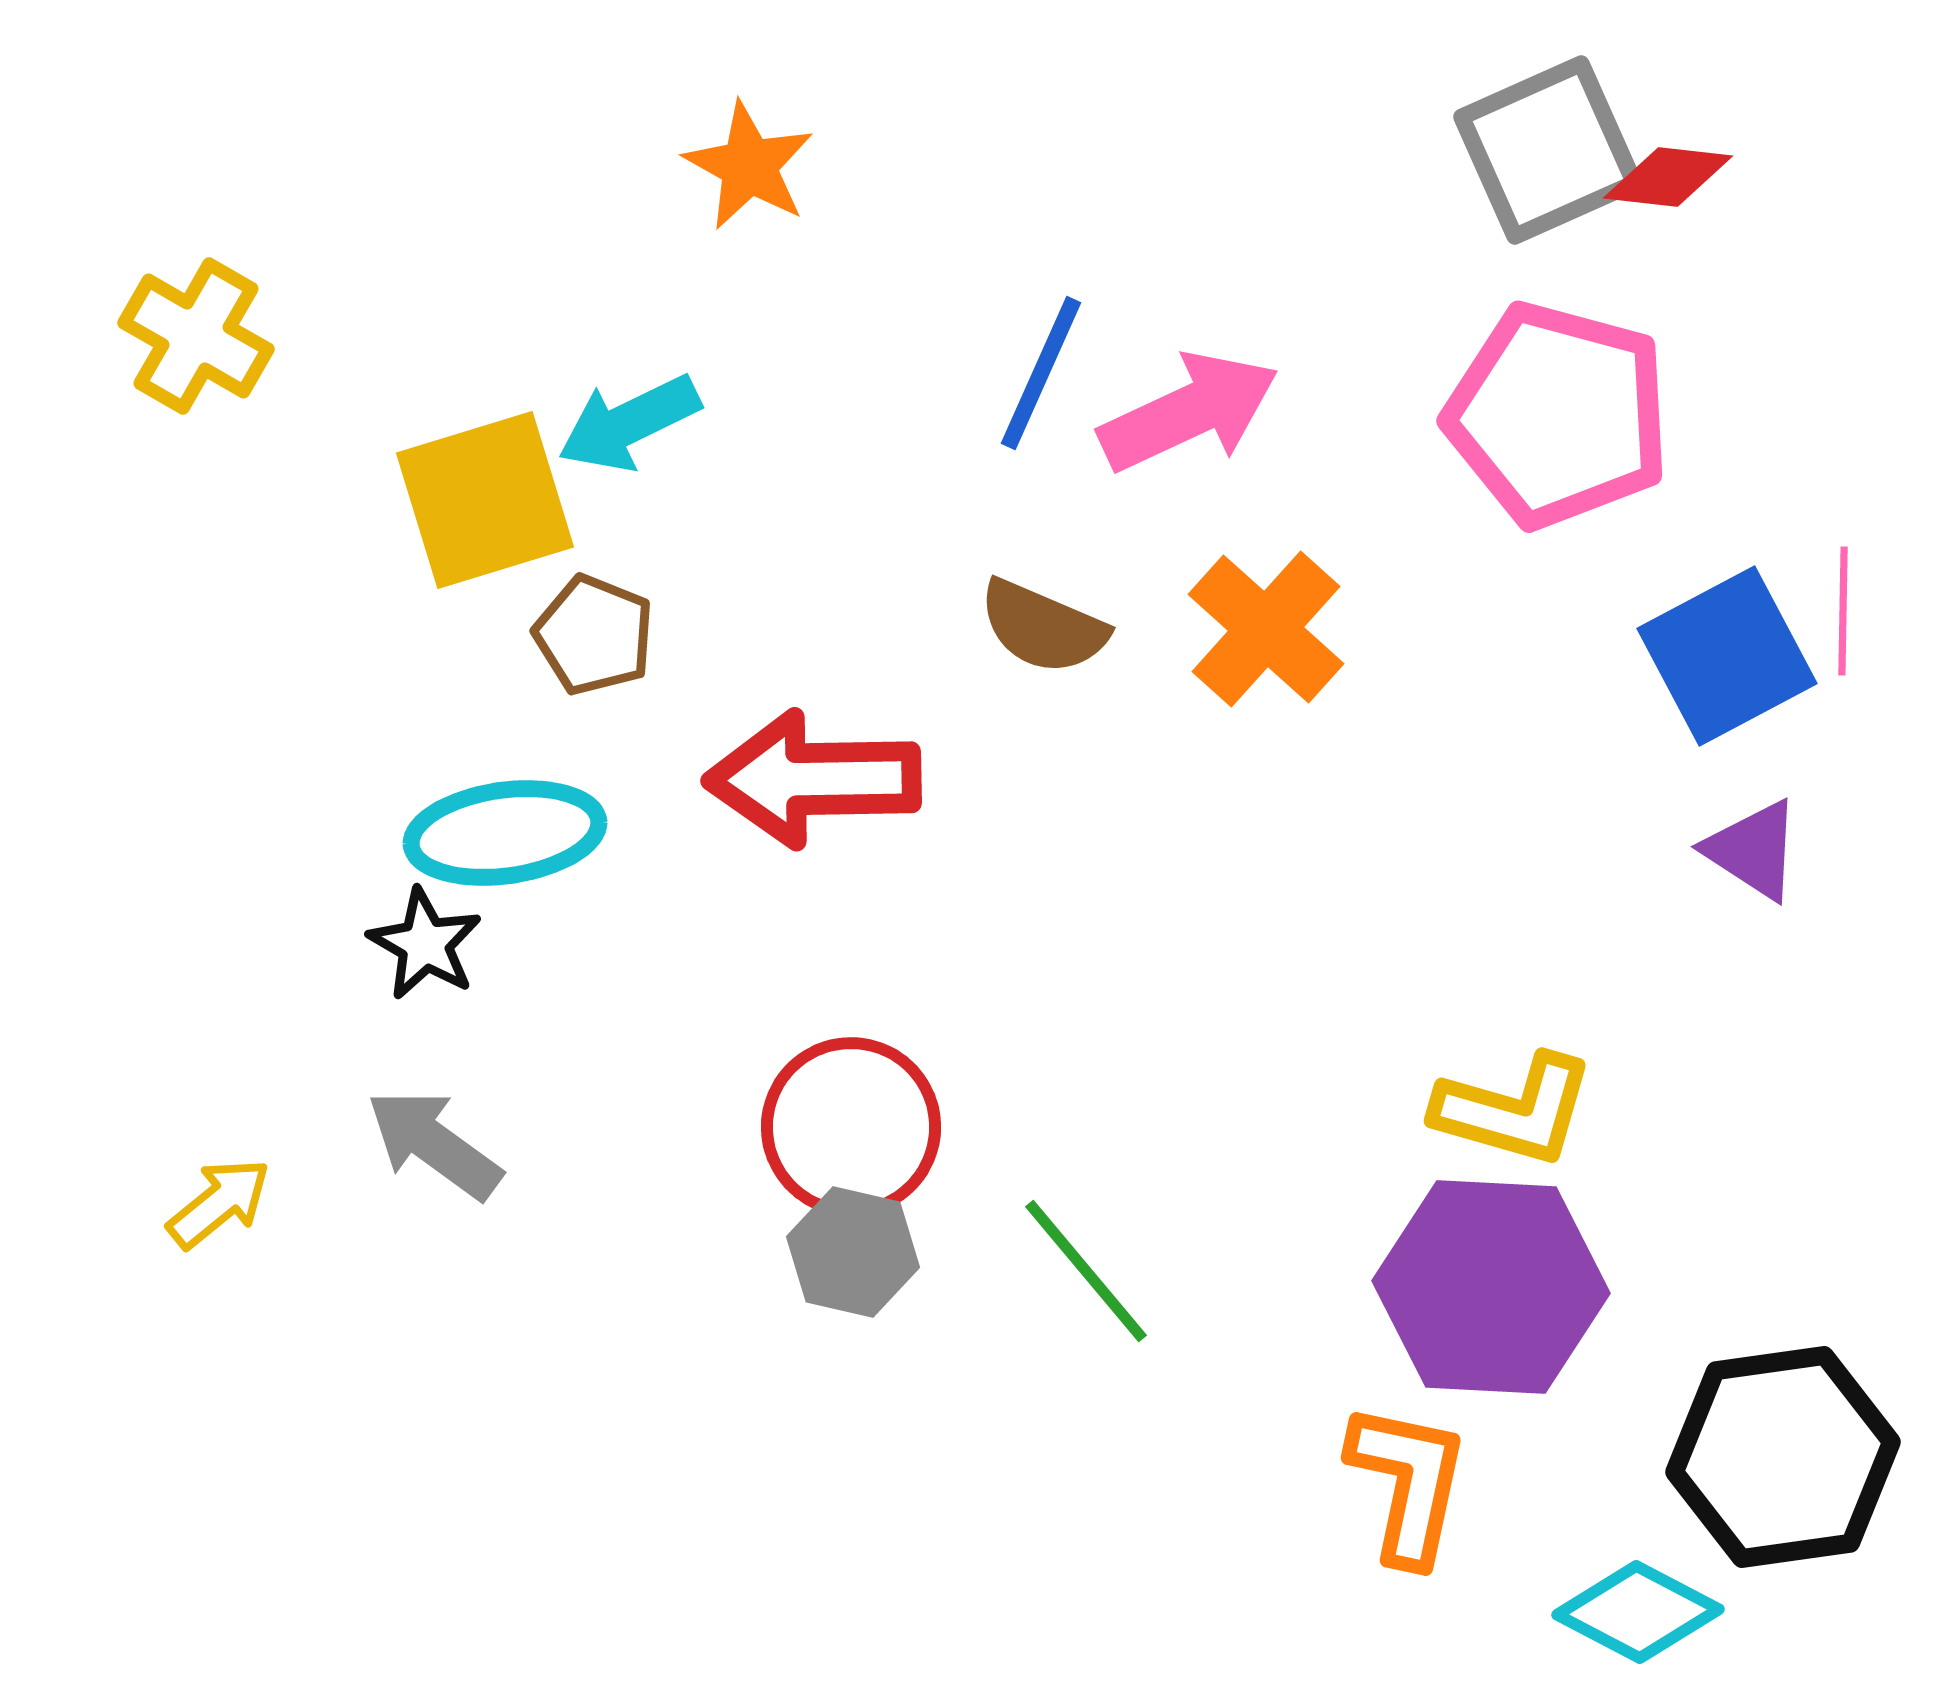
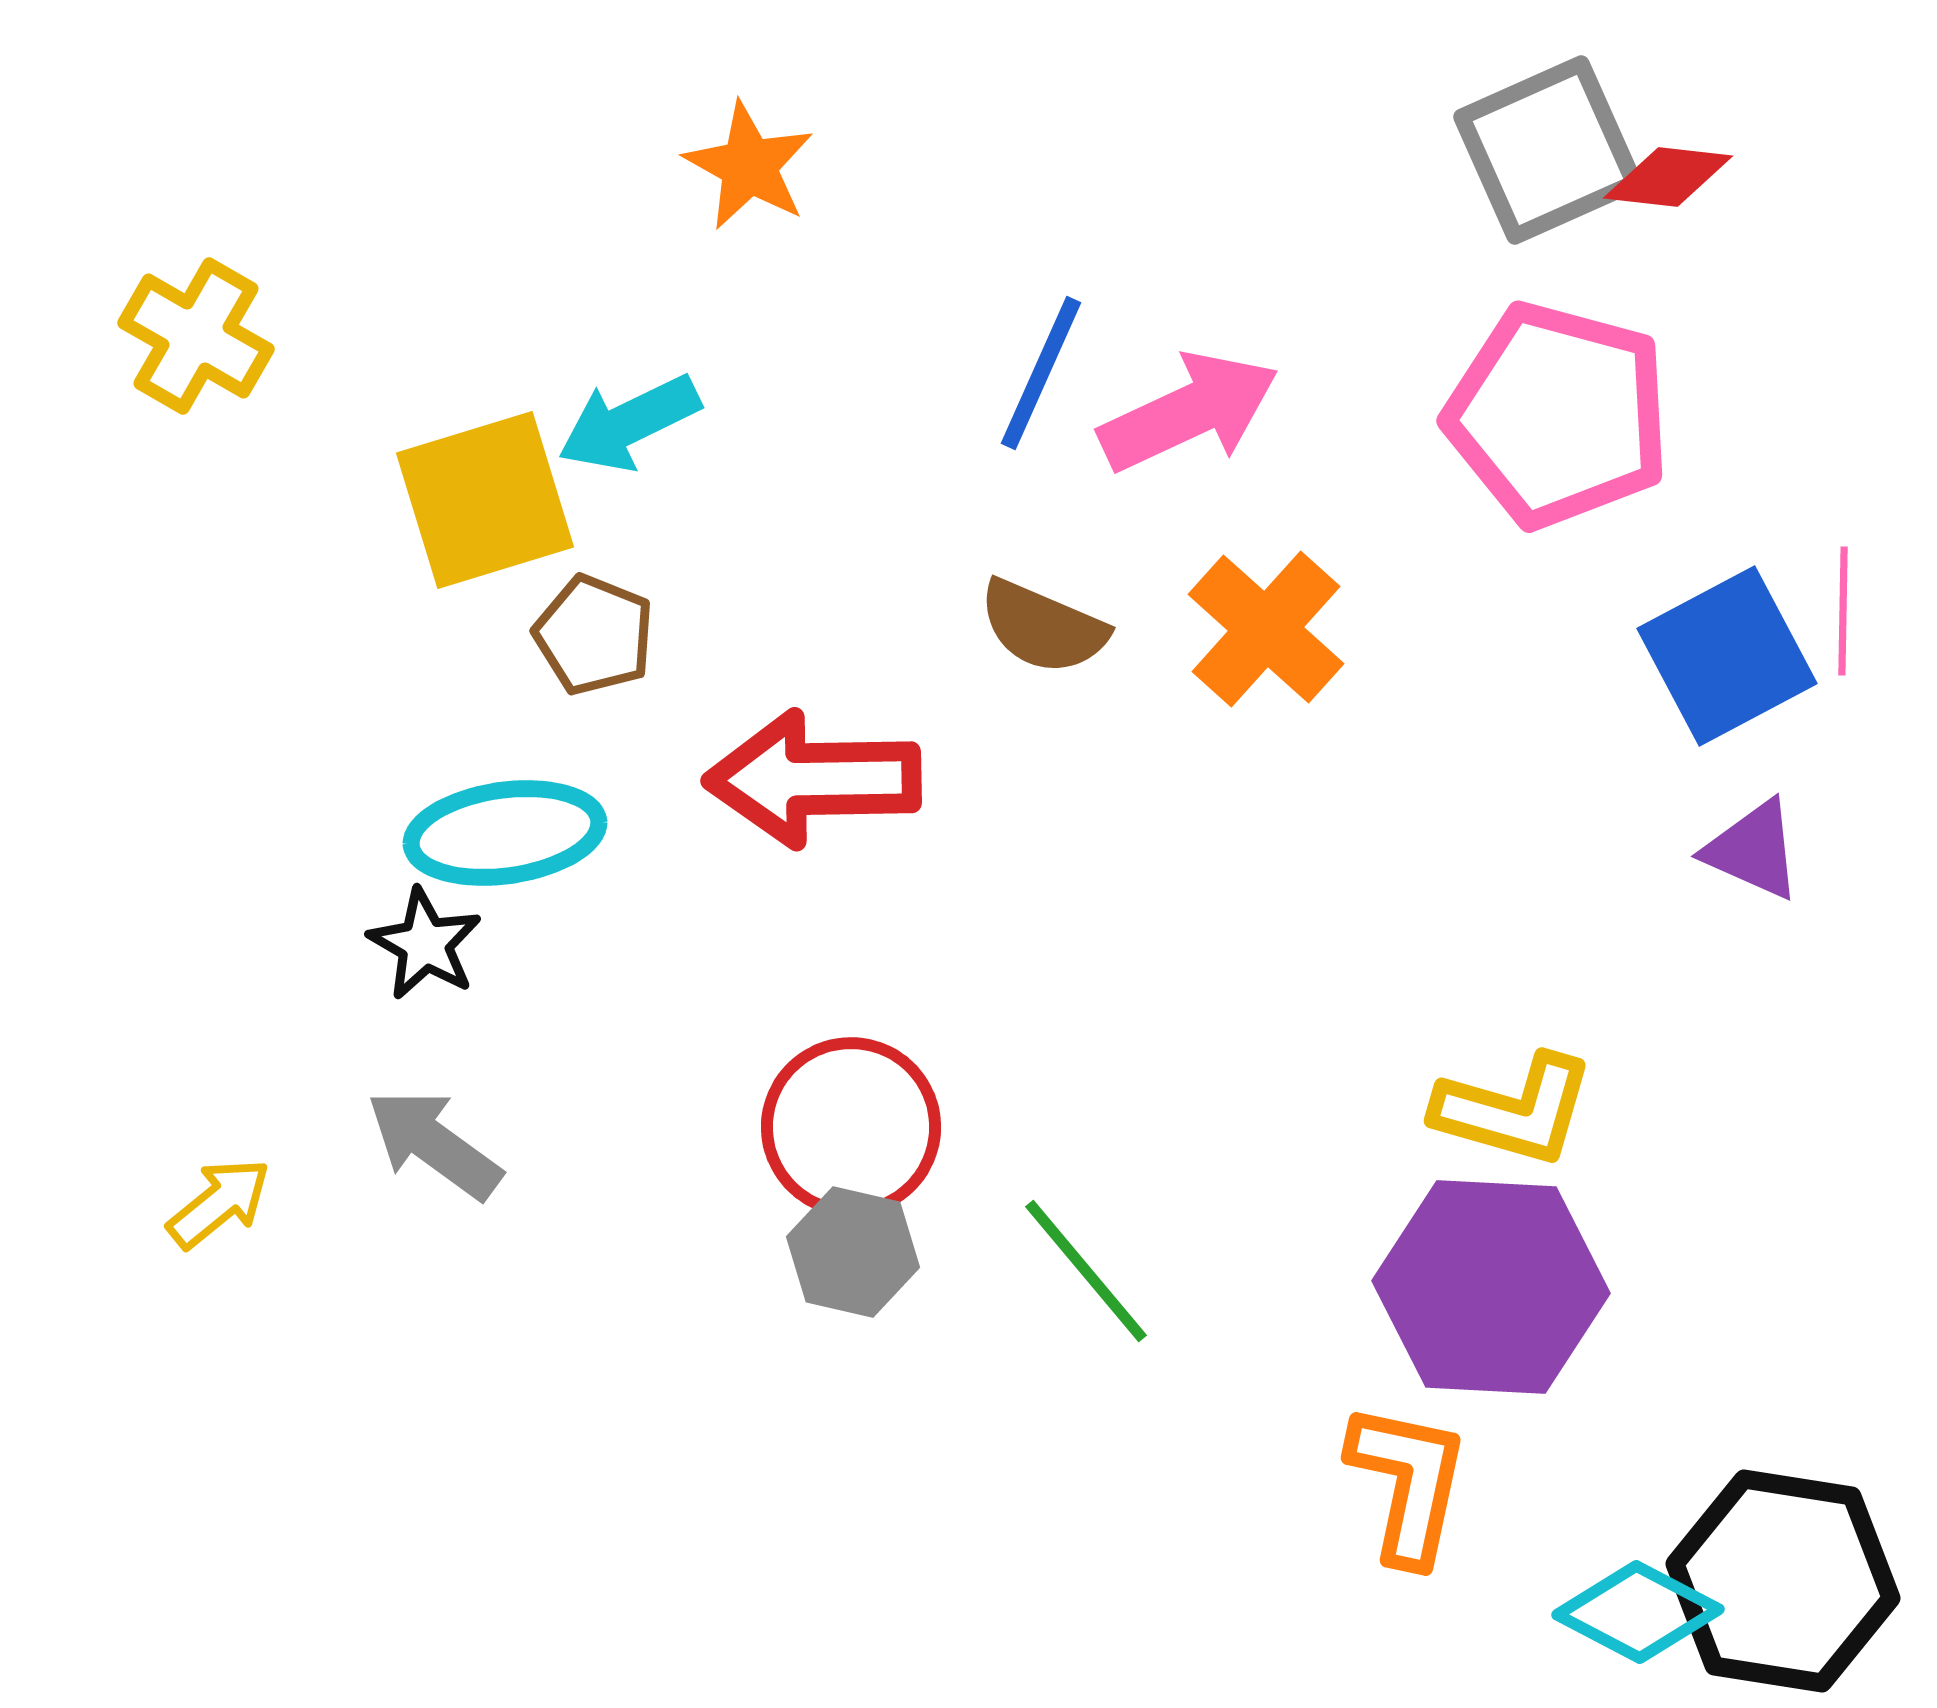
purple triangle: rotated 9 degrees counterclockwise
black hexagon: moved 124 px down; rotated 17 degrees clockwise
